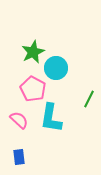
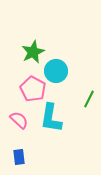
cyan circle: moved 3 px down
